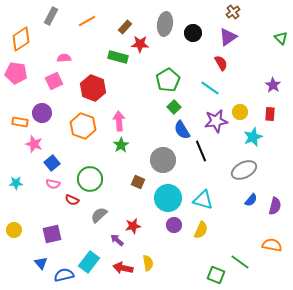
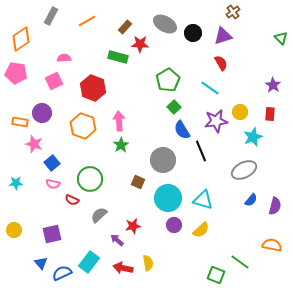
gray ellipse at (165, 24): rotated 70 degrees counterclockwise
purple triangle at (228, 37): moved 5 px left, 1 px up; rotated 18 degrees clockwise
yellow semicircle at (201, 230): rotated 24 degrees clockwise
blue semicircle at (64, 275): moved 2 px left, 2 px up; rotated 12 degrees counterclockwise
